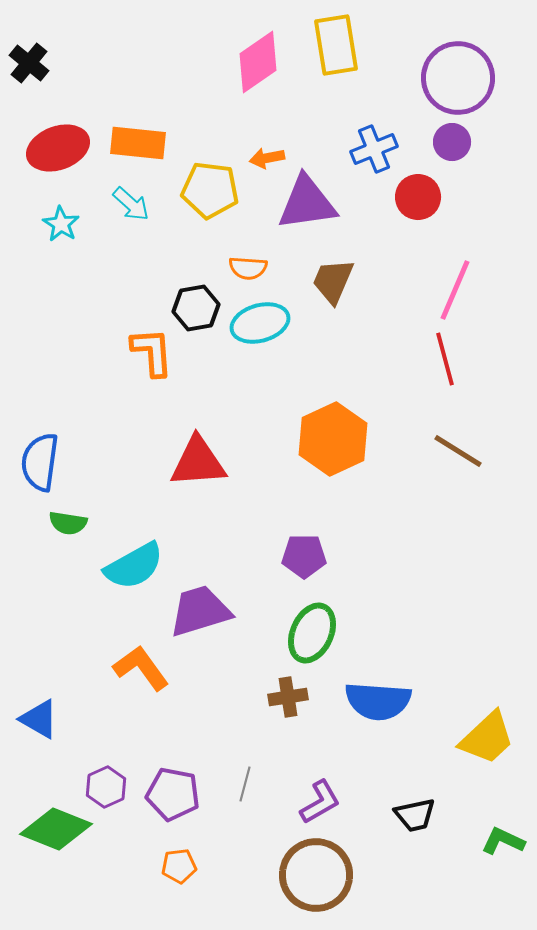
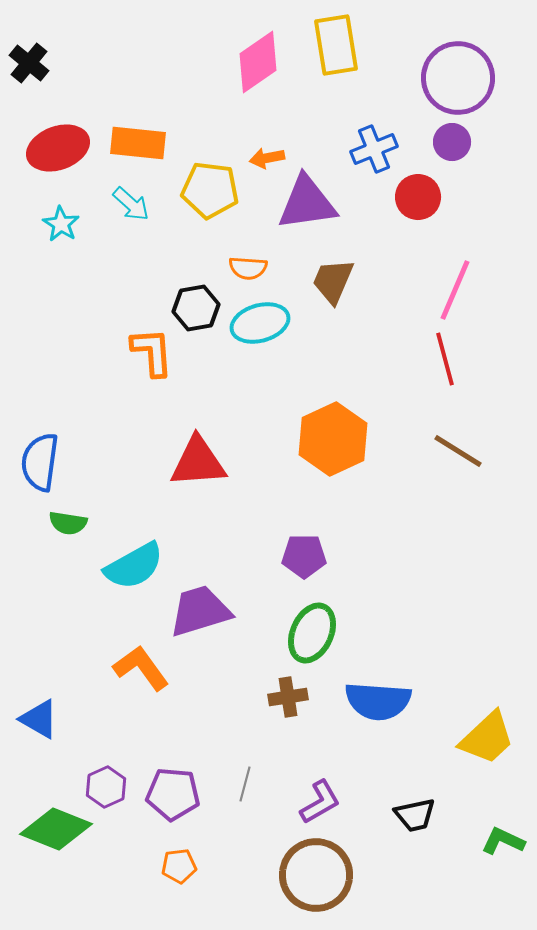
purple pentagon at (173, 794): rotated 6 degrees counterclockwise
